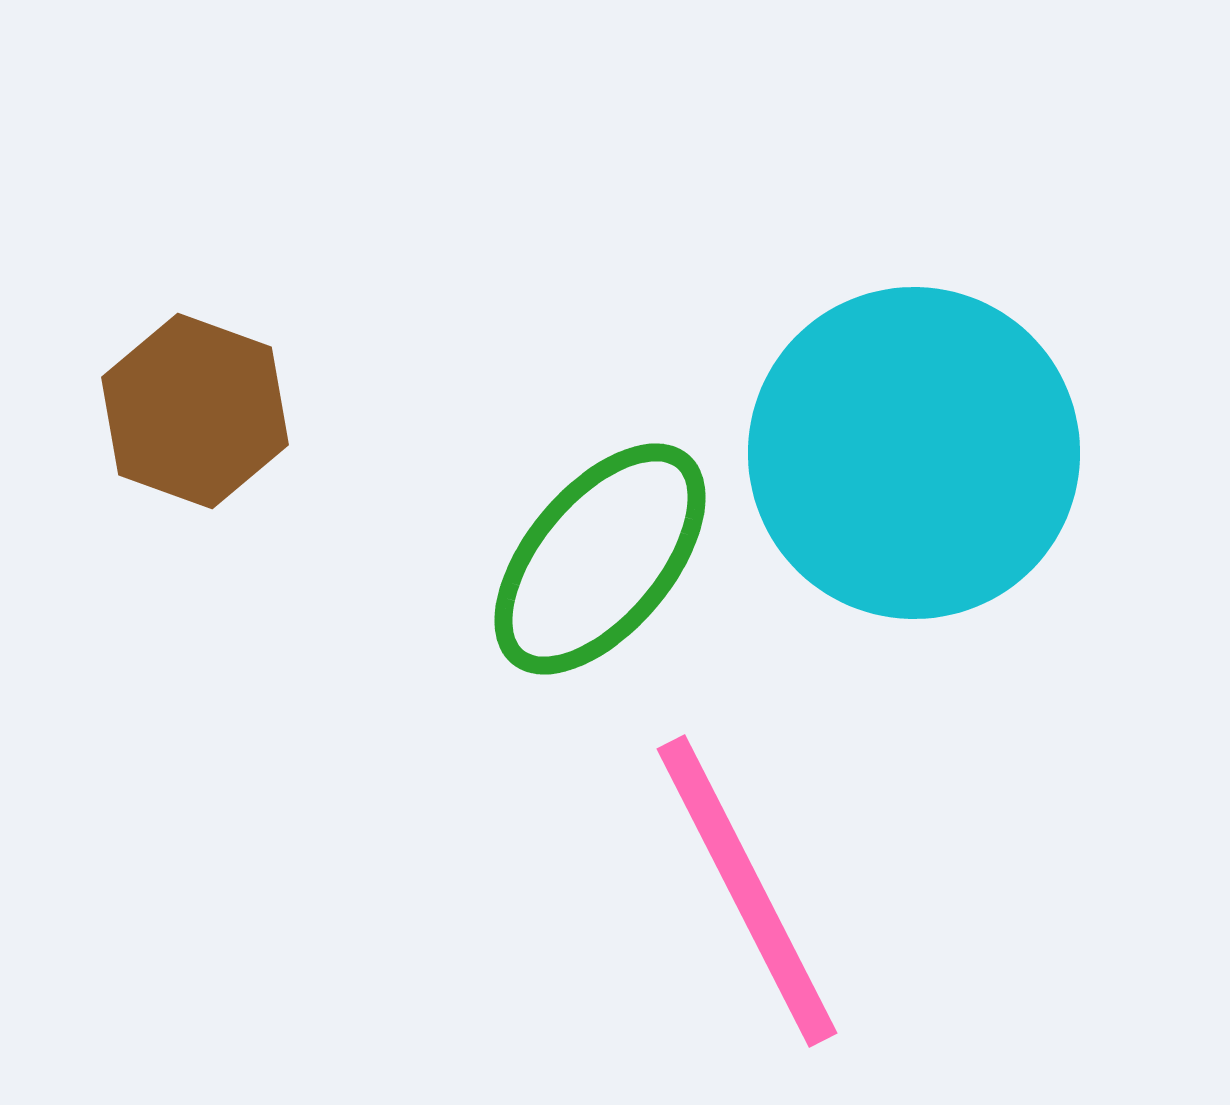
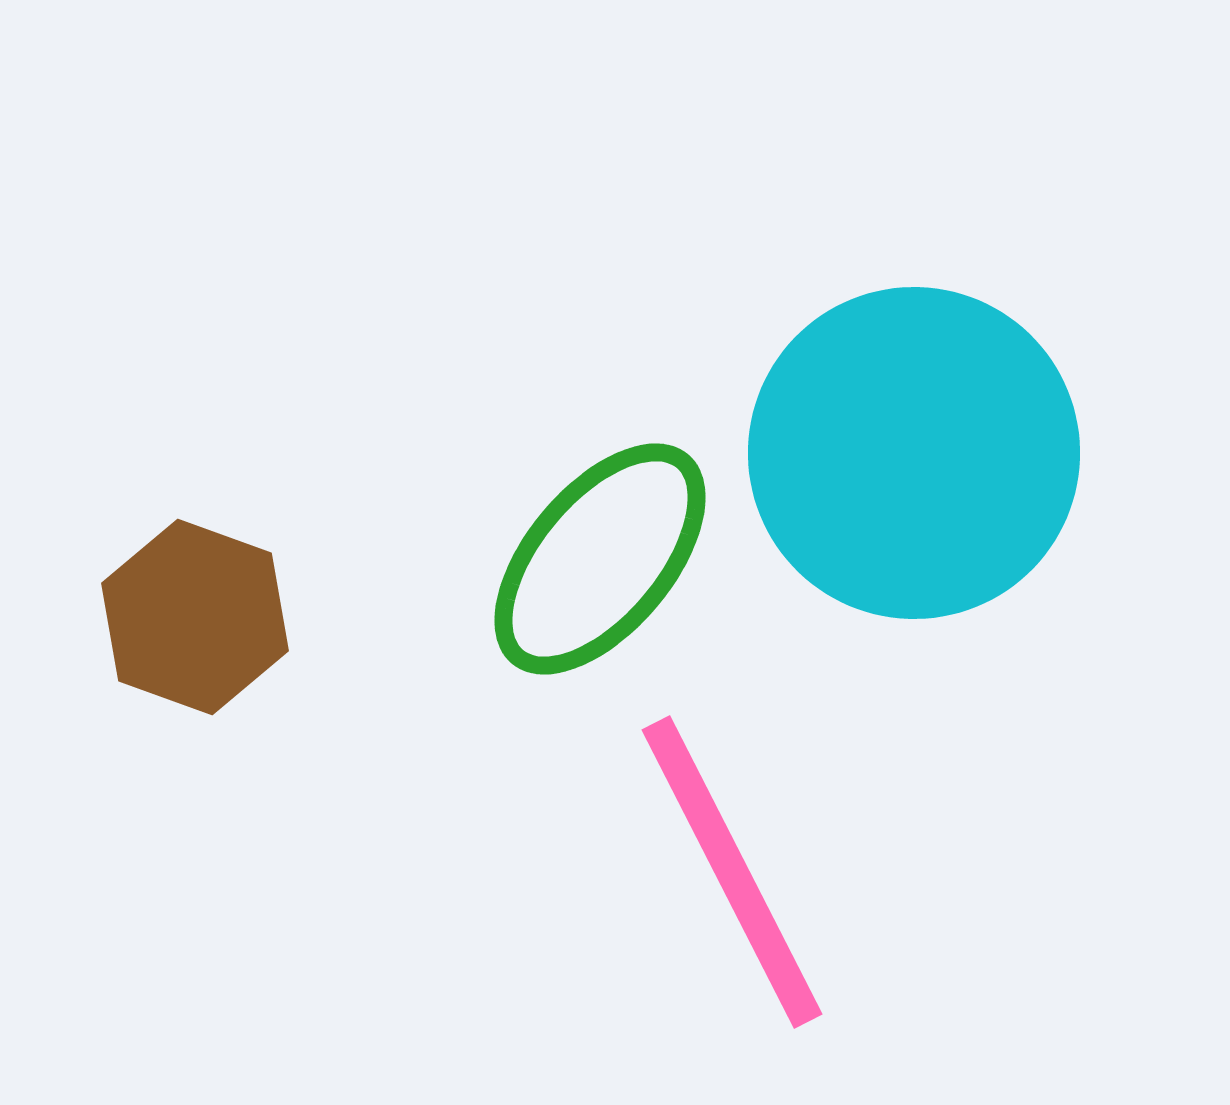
brown hexagon: moved 206 px down
pink line: moved 15 px left, 19 px up
